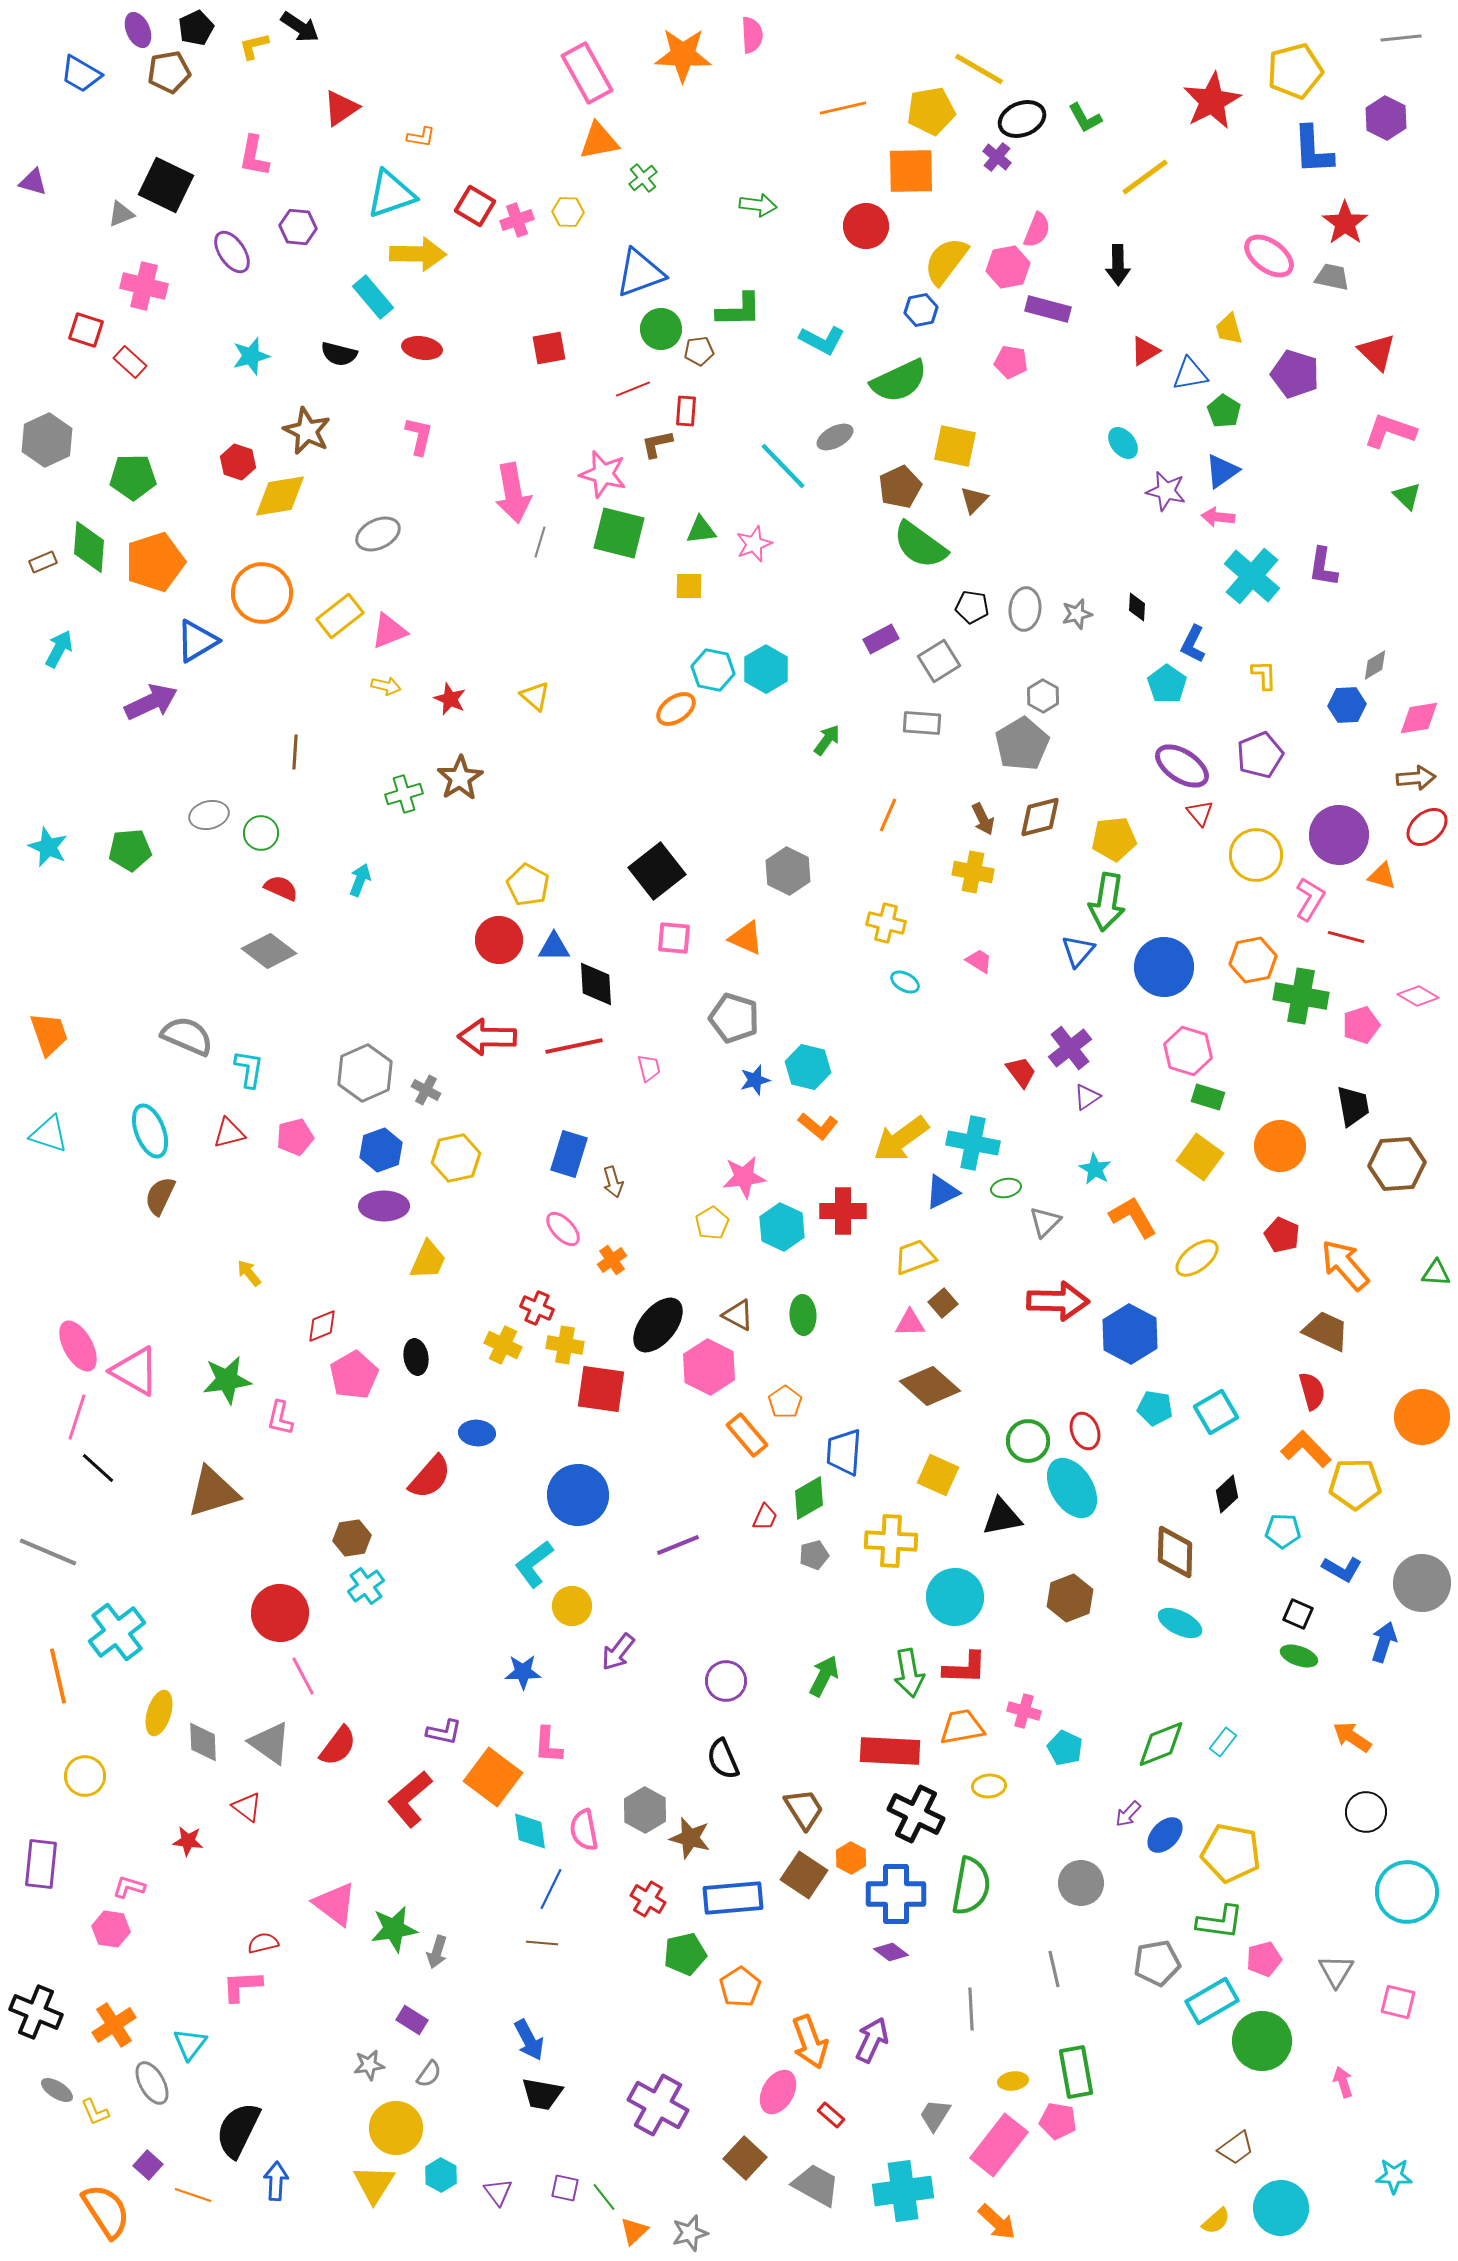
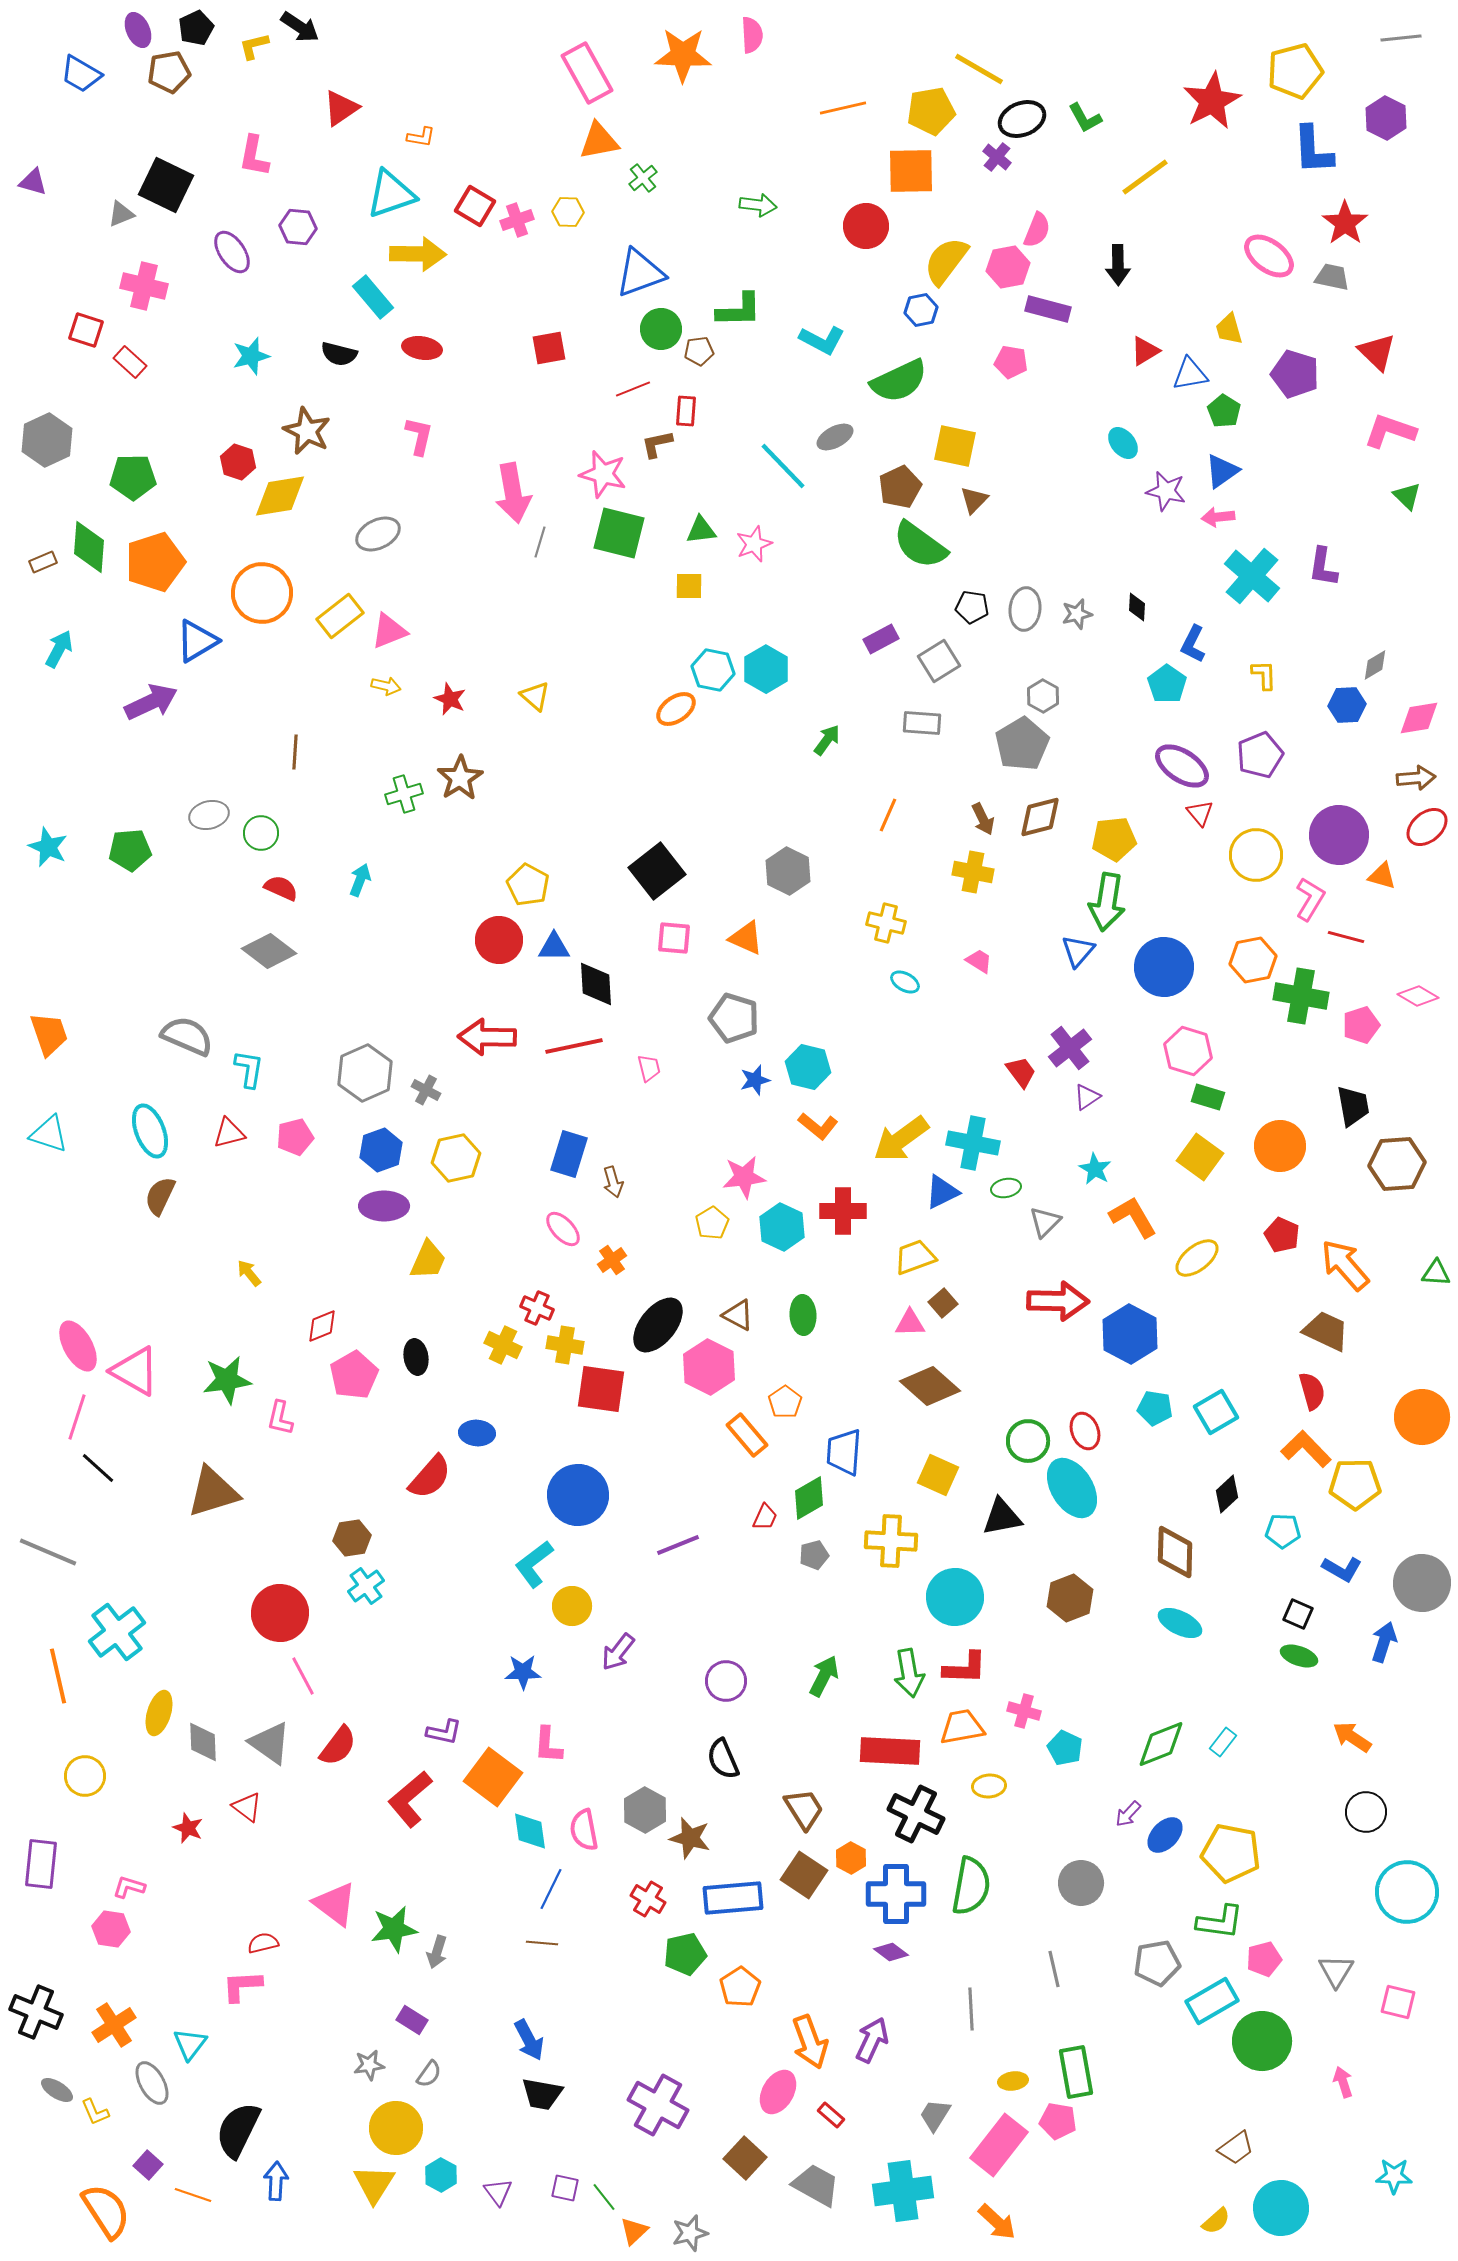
pink arrow at (1218, 517): rotated 12 degrees counterclockwise
red star at (188, 1841): moved 13 px up; rotated 16 degrees clockwise
